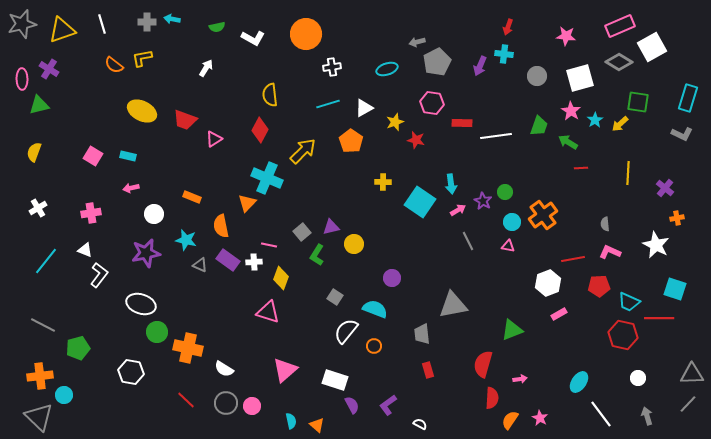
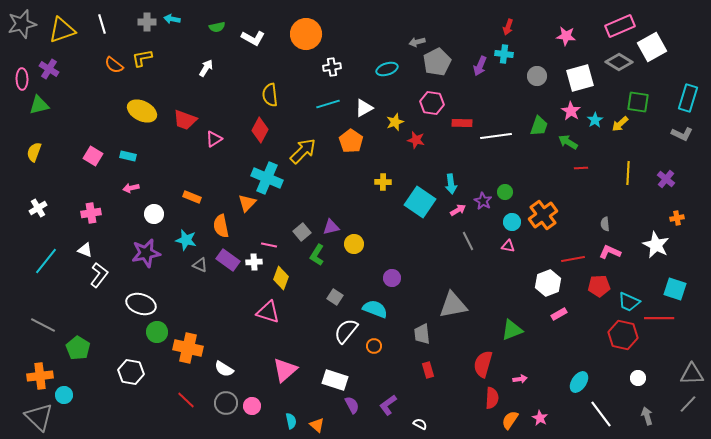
purple cross at (665, 188): moved 1 px right, 9 px up
green pentagon at (78, 348): rotated 25 degrees counterclockwise
